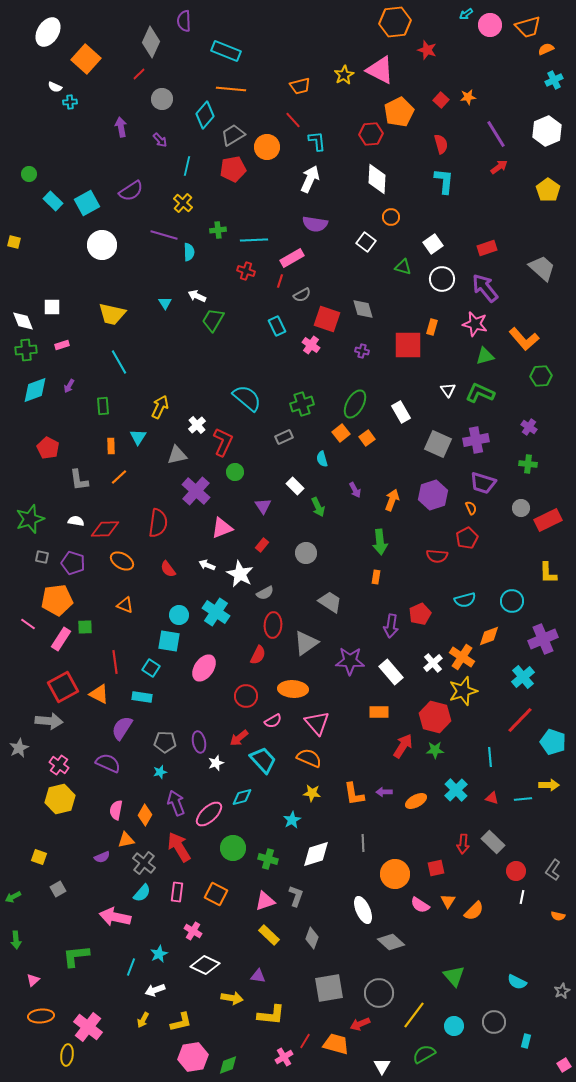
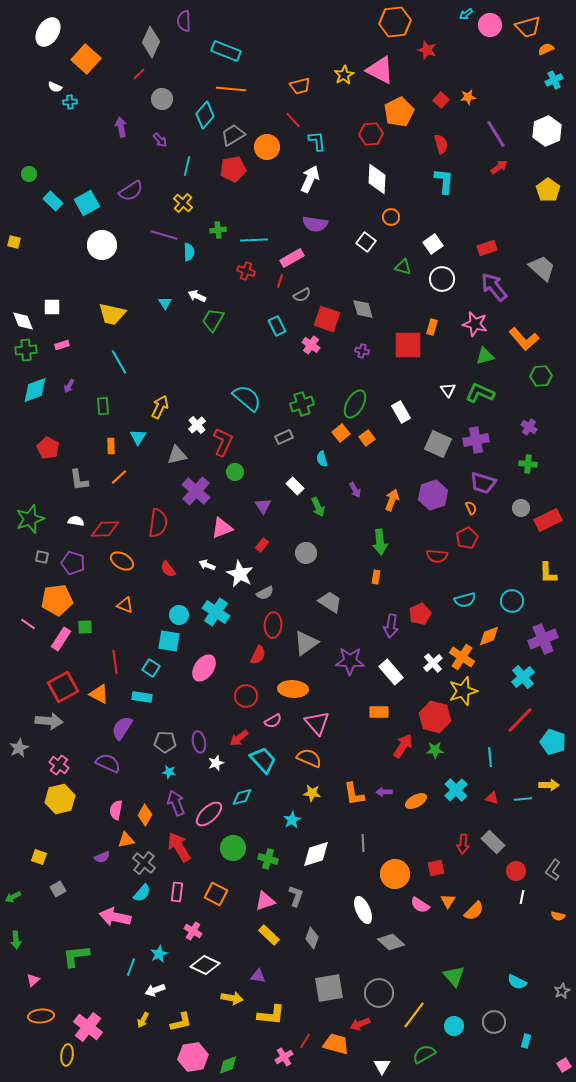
purple arrow at (485, 288): moved 9 px right, 1 px up
cyan star at (160, 772): moved 9 px right; rotated 24 degrees clockwise
